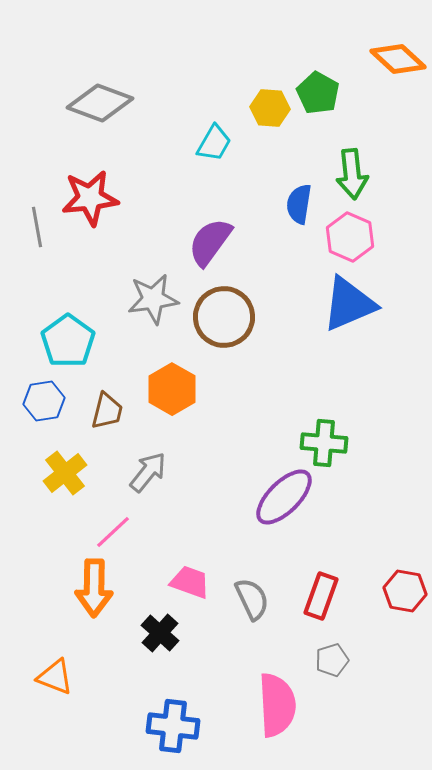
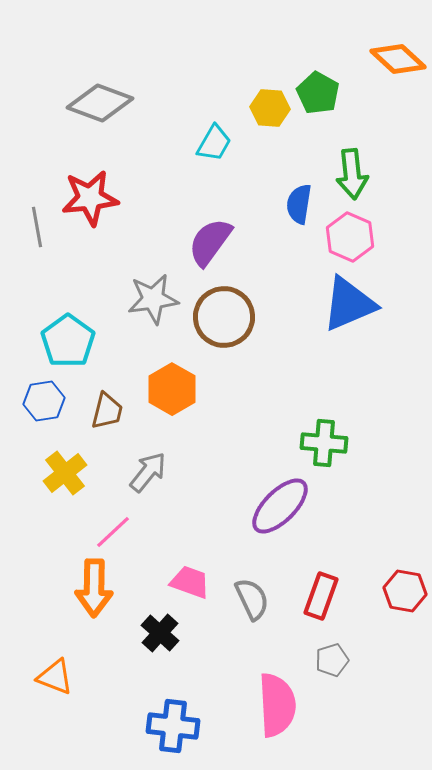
purple ellipse: moved 4 px left, 9 px down
